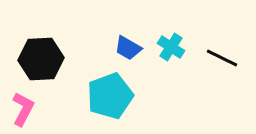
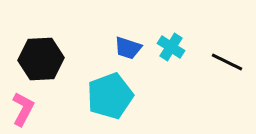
blue trapezoid: rotated 12 degrees counterclockwise
black line: moved 5 px right, 4 px down
